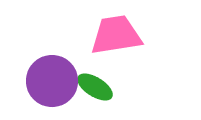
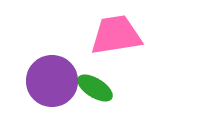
green ellipse: moved 1 px down
